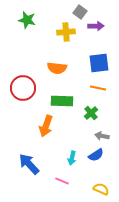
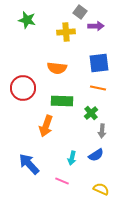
gray arrow: moved 5 px up; rotated 96 degrees counterclockwise
